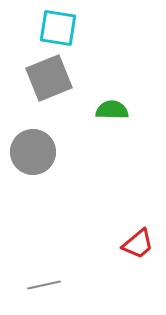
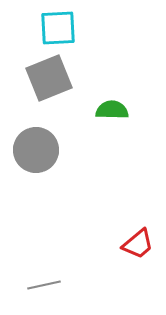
cyan square: rotated 12 degrees counterclockwise
gray circle: moved 3 px right, 2 px up
